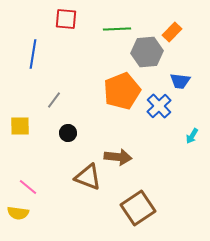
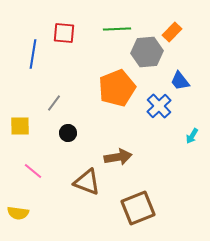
red square: moved 2 px left, 14 px down
blue trapezoid: rotated 45 degrees clockwise
orange pentagon: moved 5 px left, 3 px up
gray line: moved 3 px down
brown arrow: rotated 16 degrees counterclockwise
brown triangle: moved 1 px left, 5 px down
pink line: moved 5 px right, 16 px up
brown square: rotated 12 degrees clockwise
